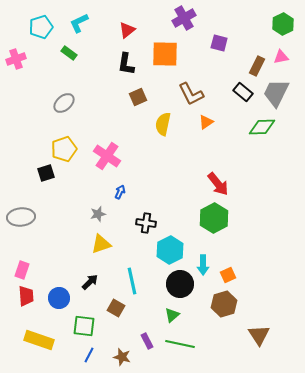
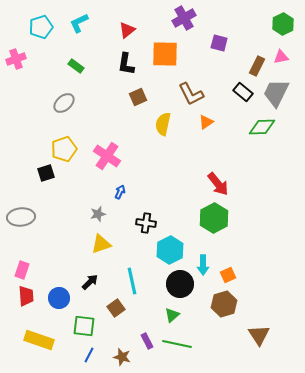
green rectangle at (69, 53): moved 7 px right, 13 px down
brown square at (116, 308): rotated 24 degrees clockwise
green line at (180, 344): moved 3 px left
